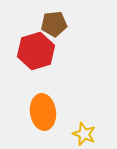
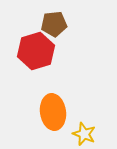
orange ellipse: moved 10 px right
